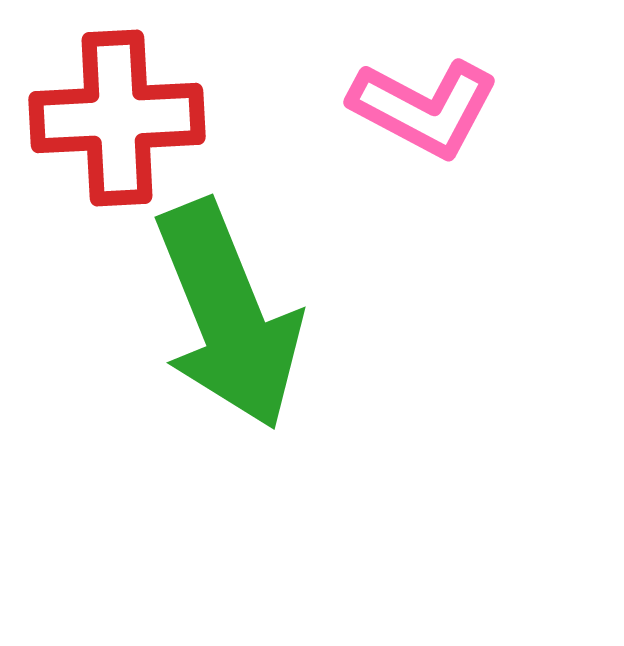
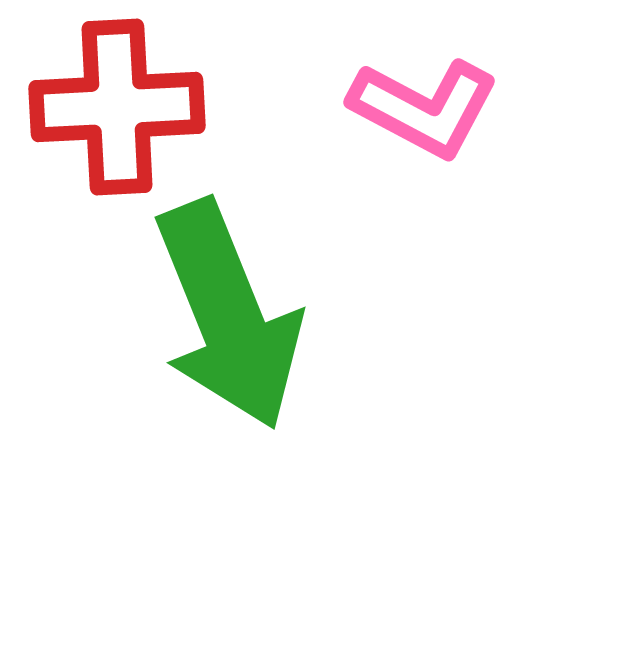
red cross: moved 11 px up
